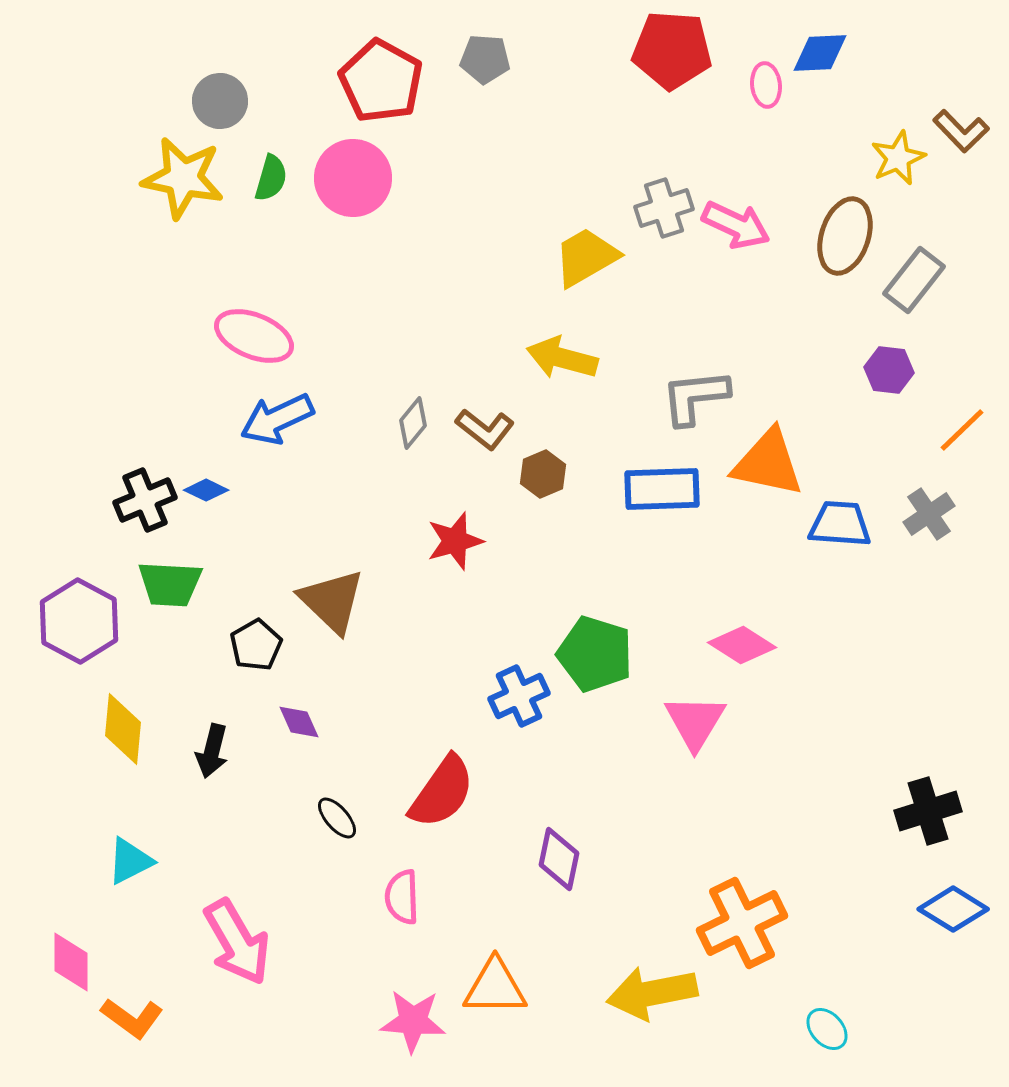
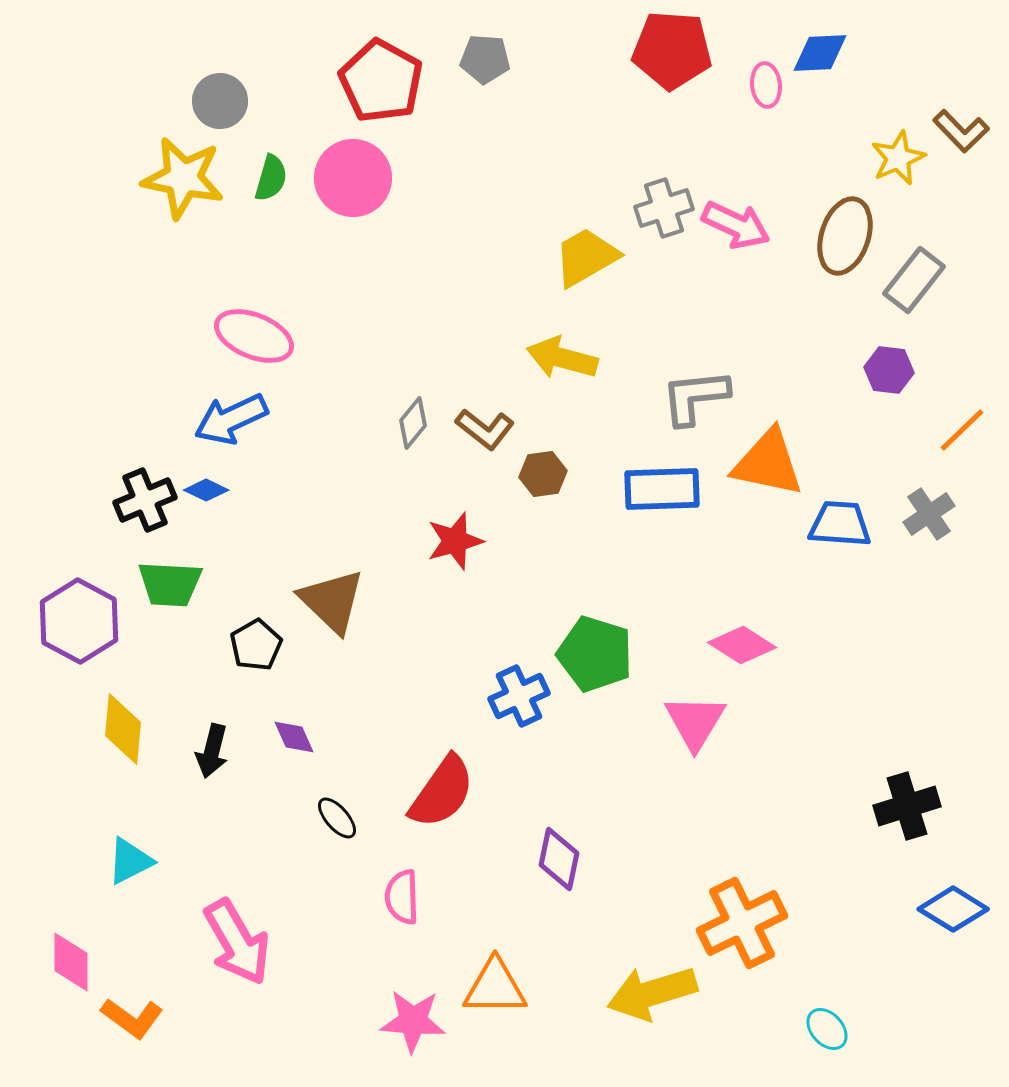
blue arrow at (277, 419): moved 46 px left
brown hexagon at (543, 474): rotated 15 degrees clockwise
purple diamond at (299, 722): moved 5 px left, 15 px down
black cross at (928, 811): moved 21 px left, 5 px up
yellow arrow at (652, 993): rotated 6 degrees counterclockwise
